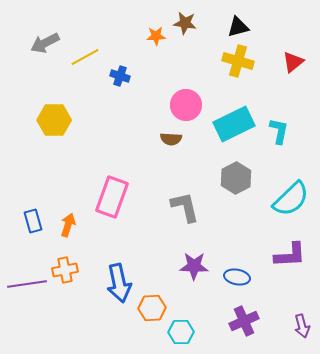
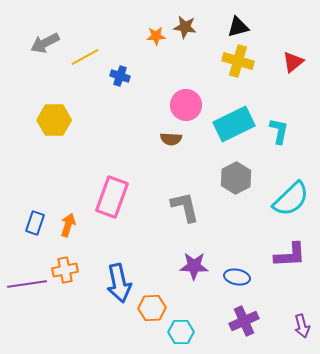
brown star: moved 4 px down
blue rectangle: moved 2 px right, 2 px down; rotated 35 degrees clockwise
